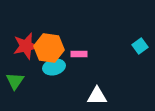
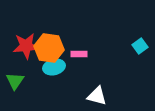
red star: rotated 8 degrees clockwise
white triangle: rotated 15 degrees clockwise
